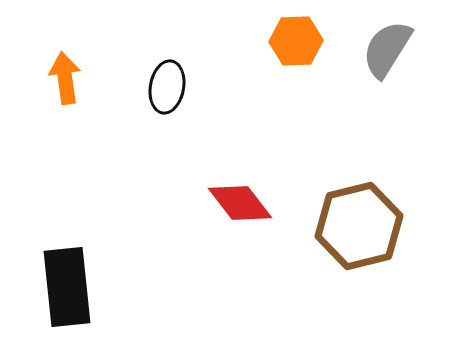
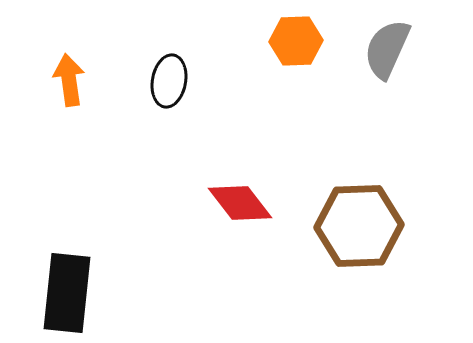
gray semicircle: rotated 8 degrees counterclockwise
orange arrow: moved 4 px right, 2 px down
black ellipse: moved 2 px right, 6 px up
brown hexagon: rotated 12 degrees clockwise
black rectangle: moved 6 px down; rotated 12 degrees clockwise
